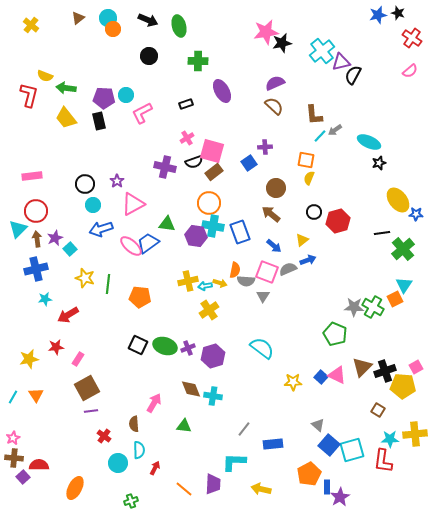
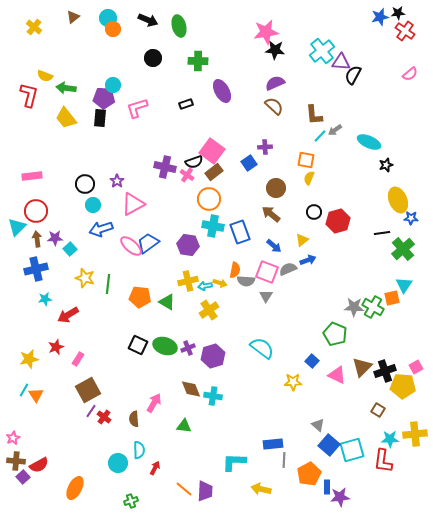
black star at (398, 13): rotated 24 degrees counterclockwise
blue star at (378, 15): moved 2 px right, 2 px down
brown triangle at (78, 18): moved 5 px left, 1 px up
yellow cross at (31, 25): moved 3 px right, 2 px down
red cross at (412, 38): moved 7 px left, 7 px up
black star at (282, 43): moved 7 px left, 7 px down; rotated 18 degrees clockwise
black circle at (149, 56): moved 4 px right, 2 px down
purple triangle at (341, 62): rotated 18 degrees clockwise
pink semicircle at (410, 71): moved 3 px down
cyan circle at (126, 95): moved 13 px left, 10 px up
pink L-shape at (142, 113): moved 5 px left, 5 px up; rotated 10 degrees clockwise
black rectangle at (99, 121): moved 1 px right, 3 px up; rotated 18 degrees clockwise
pink cross at (187, 138): moved 37 px down; rotated 24 degrees counterclockwise
pink square at (212, 151): rotated 20 degrees clockwise
black star at (379, 163): moved 7 px right, 2 px down
yellow ellipse at (398, 200): rotated 15 degrees clockwise
orange circle at (209, 203): moved 4 px up
blue star at (416, 214): moved 5 px left, 4 px down
green triangle at (167, 224): moved 78 px down; rotated 24 degrees clockwise
cyan triangle at (18, 229): moved 1 px left, 2 px up
purple hexagon at (196, 236): moved 8 px left, 9 px down
purple star at (55, 238): rotated 21 degrees clockwise
gray triangle at (263, 296): moved 3 px right
orange square at (395, 299): moved 3 px left, 1 px up; rotated 14 degrees clockwise
red star at (56, 347): rotated 14 degrees counterclockwise
blue square at (321, 377): moved 9 px left, 16 px up
brown square at (87, 388): moved 1 px right, 2 px down
cyan line at (13, 397): moved 11 px right, 7 px up
purple line at (91, 411): rotated 48 degrees counterclockwise
brown semicircle at (134, 424): moved 5 px up
gray line at (244, 429): moved 40 px right, 31 px down; rotated 35 degrees counterclockwise
red cross at (104, 436): moved 19 px up
brown cross at (14, 458): moved 2 px right, 3 px down
red semicircle at (39, 465): rotated 150 degrees clockwise
purple trapezoid at (213, 484): moved 8 px left, 7 px down
purple star at (340, 497): rotated 24 degrees clockwise
